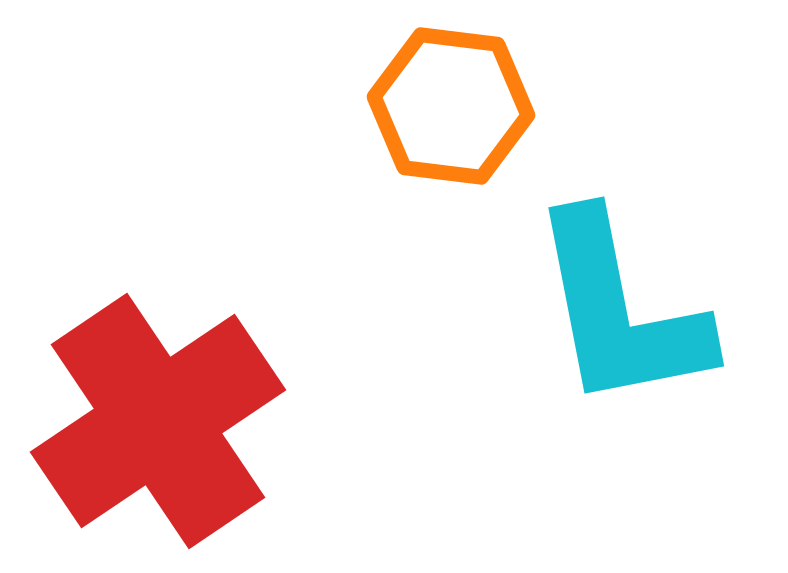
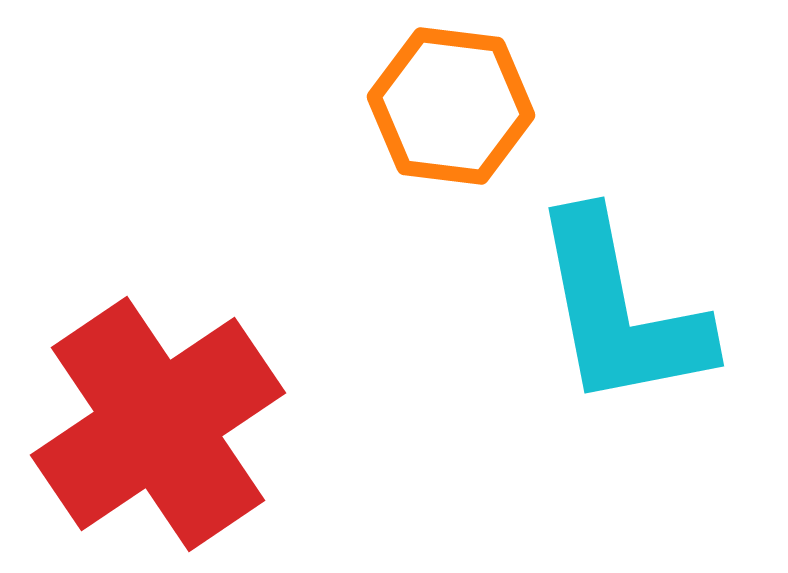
red cross: moved 3 px down
